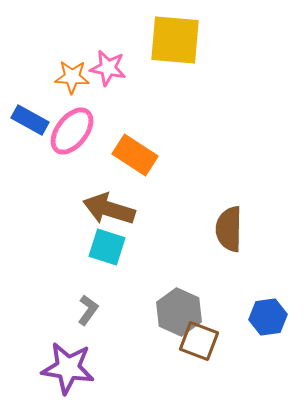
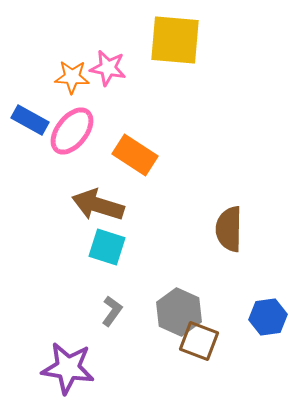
brown arrow: moved 11 px left, 4 px up
gray L-shape: moved 24 px right, 1 px down
